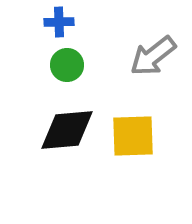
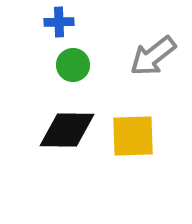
green circle: moved 6 px right
black diamond: rotated 6 degrees clockwise
